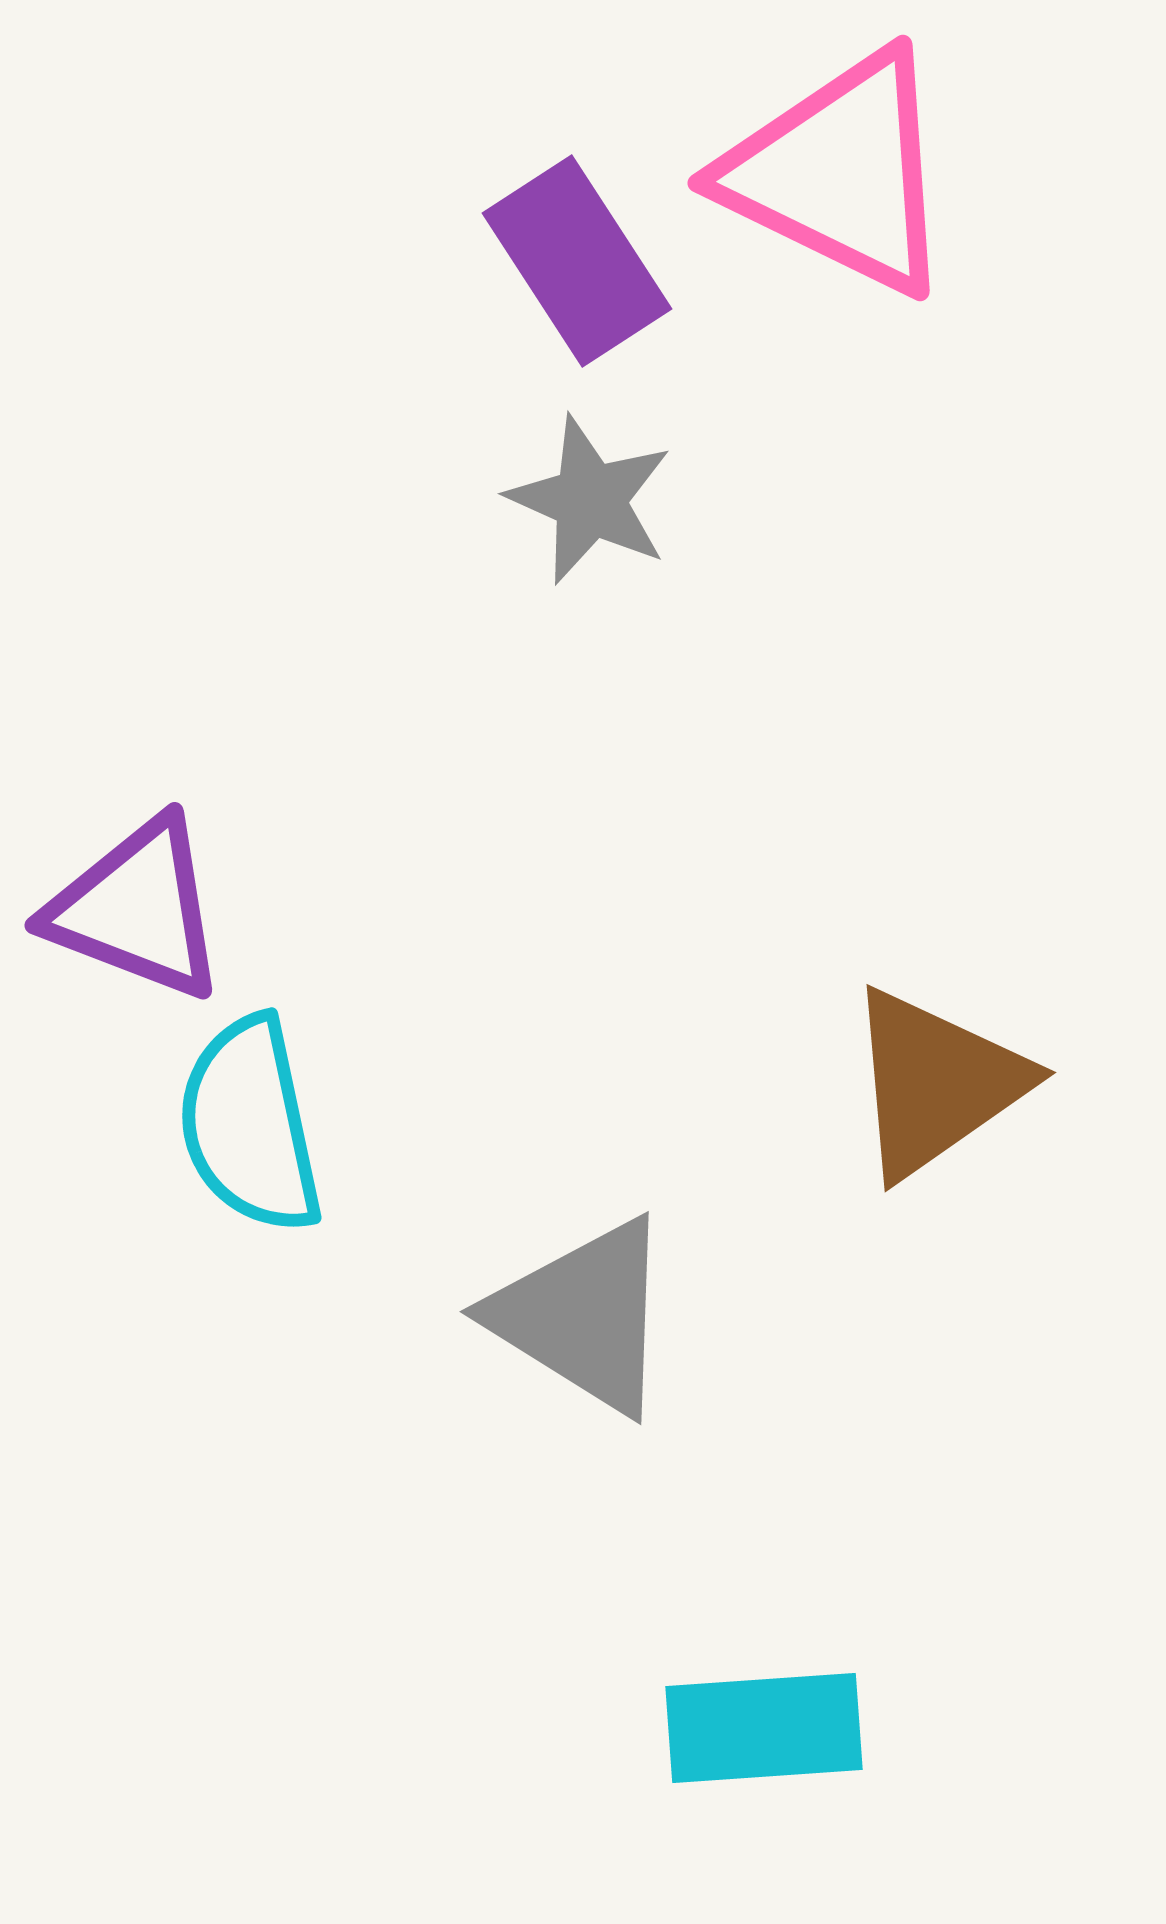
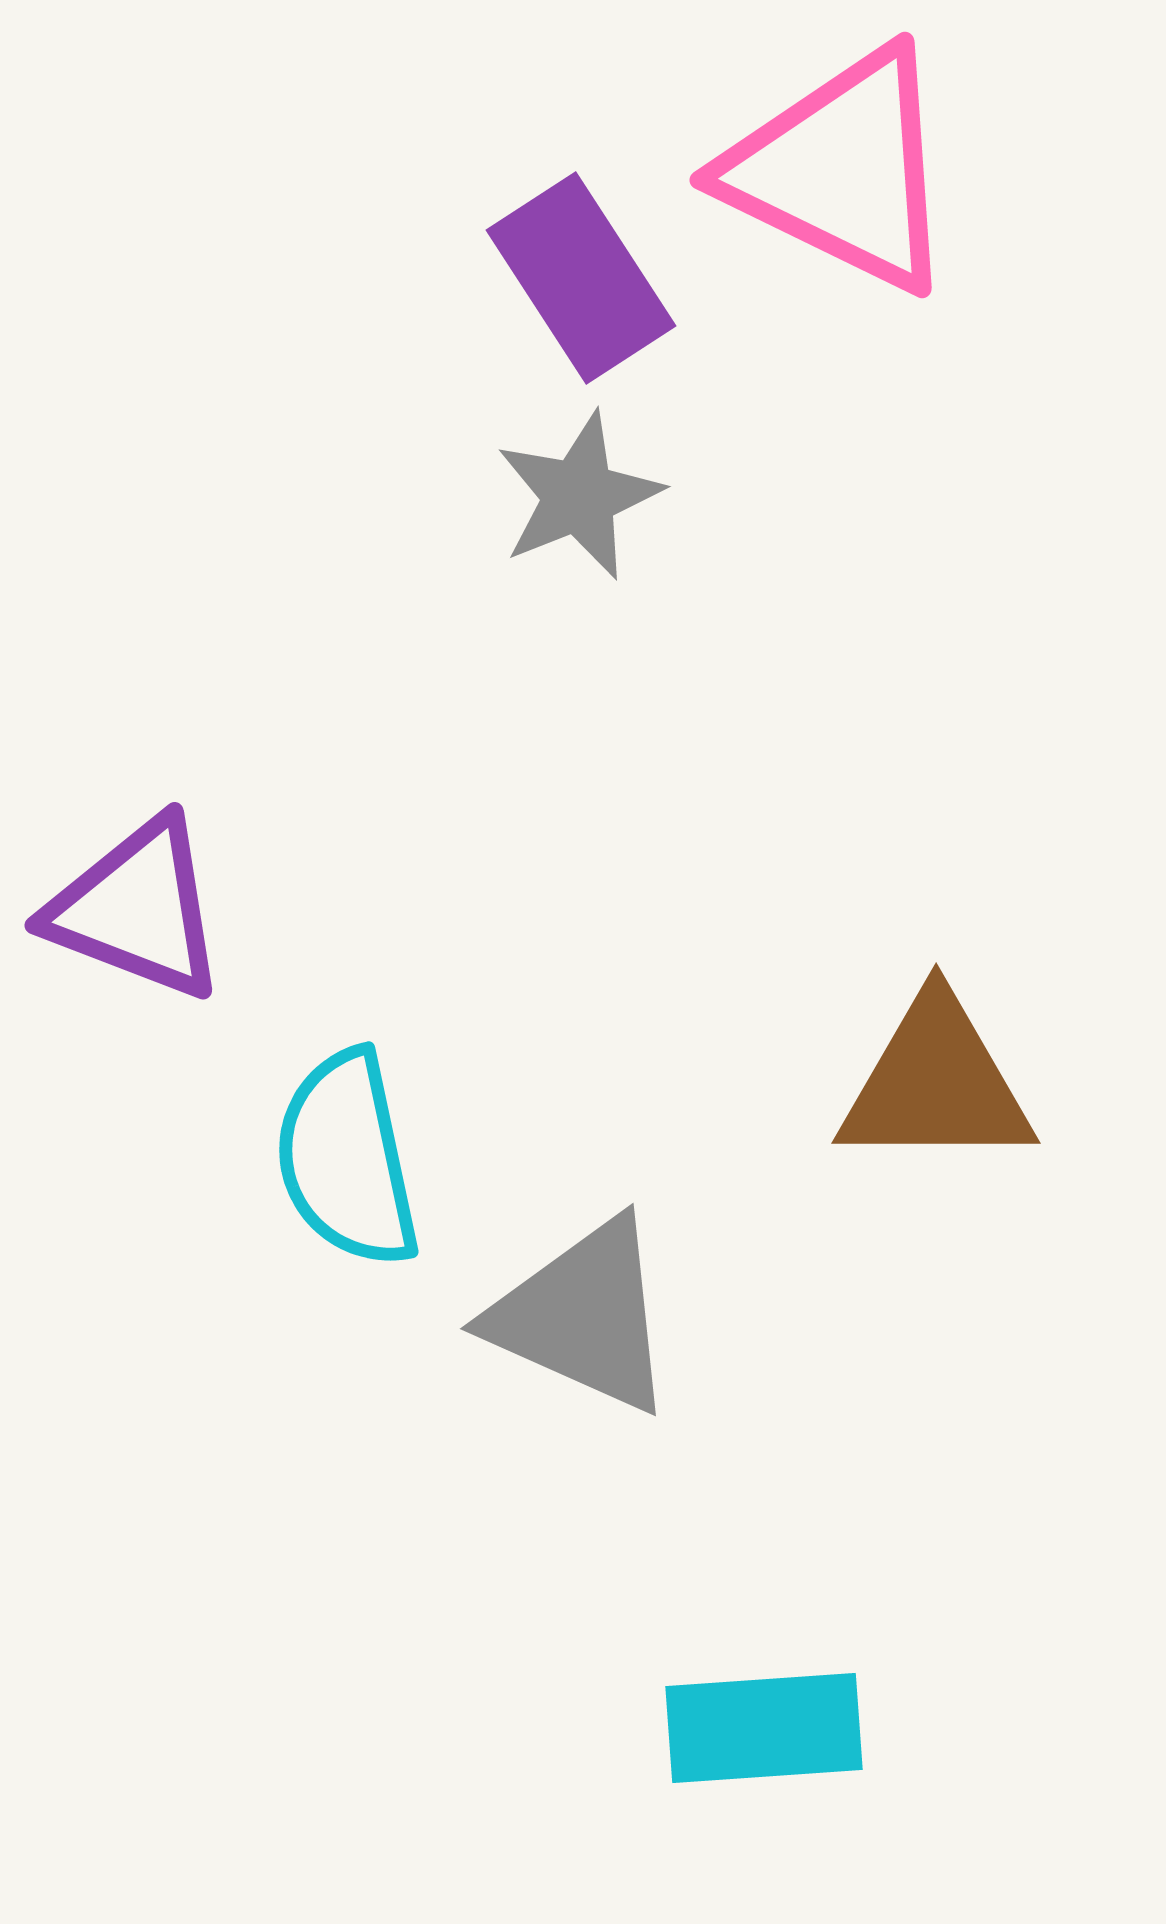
pink triangle: moved 2 px right, 3 px up
purple rectangle: moved 4 px right, 17 px down
gray star: moved 11 px left, 4 px up; rotated 26 degrees clockwise
brown triangle: rotated 35 degrees clockwise
cyan semicircle: moved 97 px right, 34 px down
gray triangle: rotated 8 degrees counterclockwise
